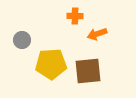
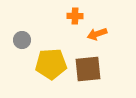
brown square: moved 2 px up
